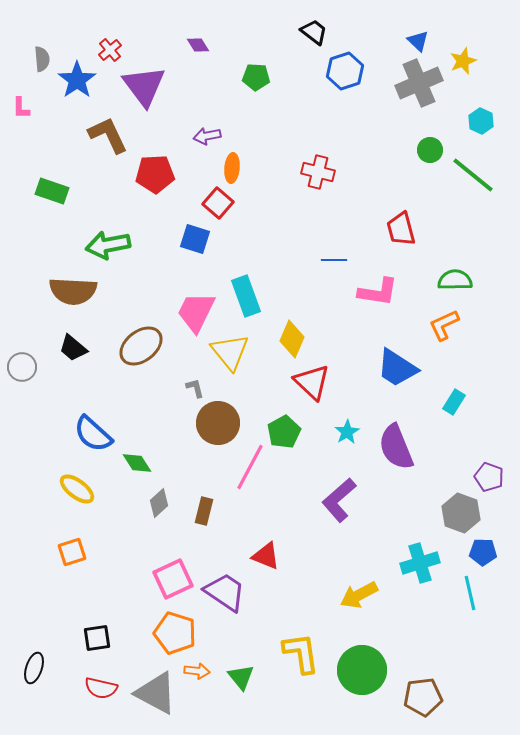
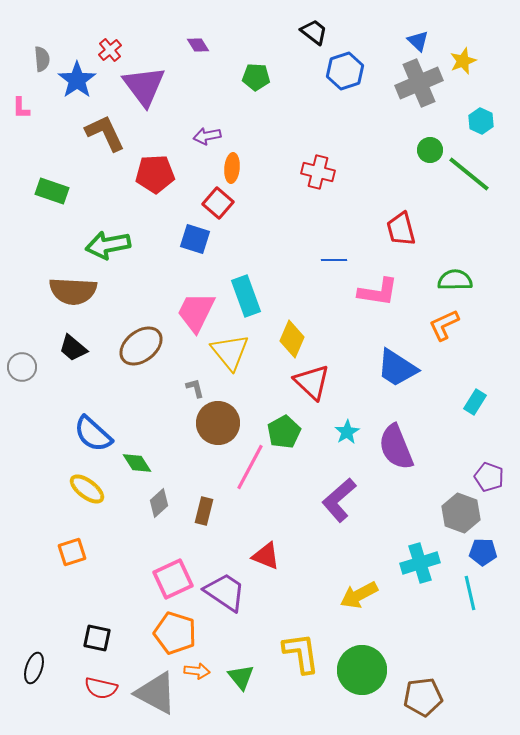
brown L-shape at (108, 135): moved 3 px left, 2 px up
green line at (473, 175): moved 4 px left, 1 px up
cyan rectangle at (454, 402): moved 21 px right
yellow ellipse at (77, 489): moved 10 px right
black square at (97, 638): rotated 20 degrees clockwise
